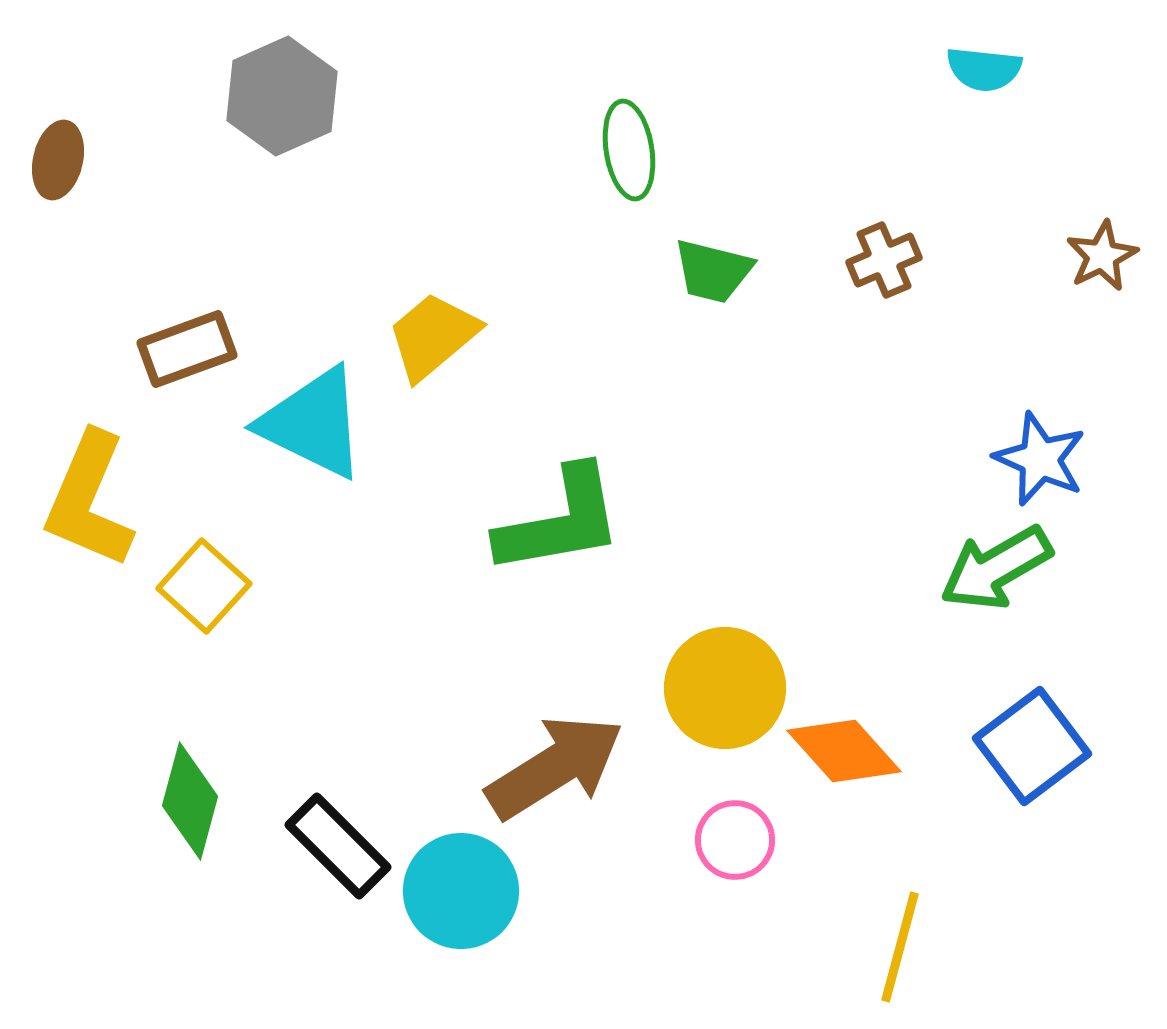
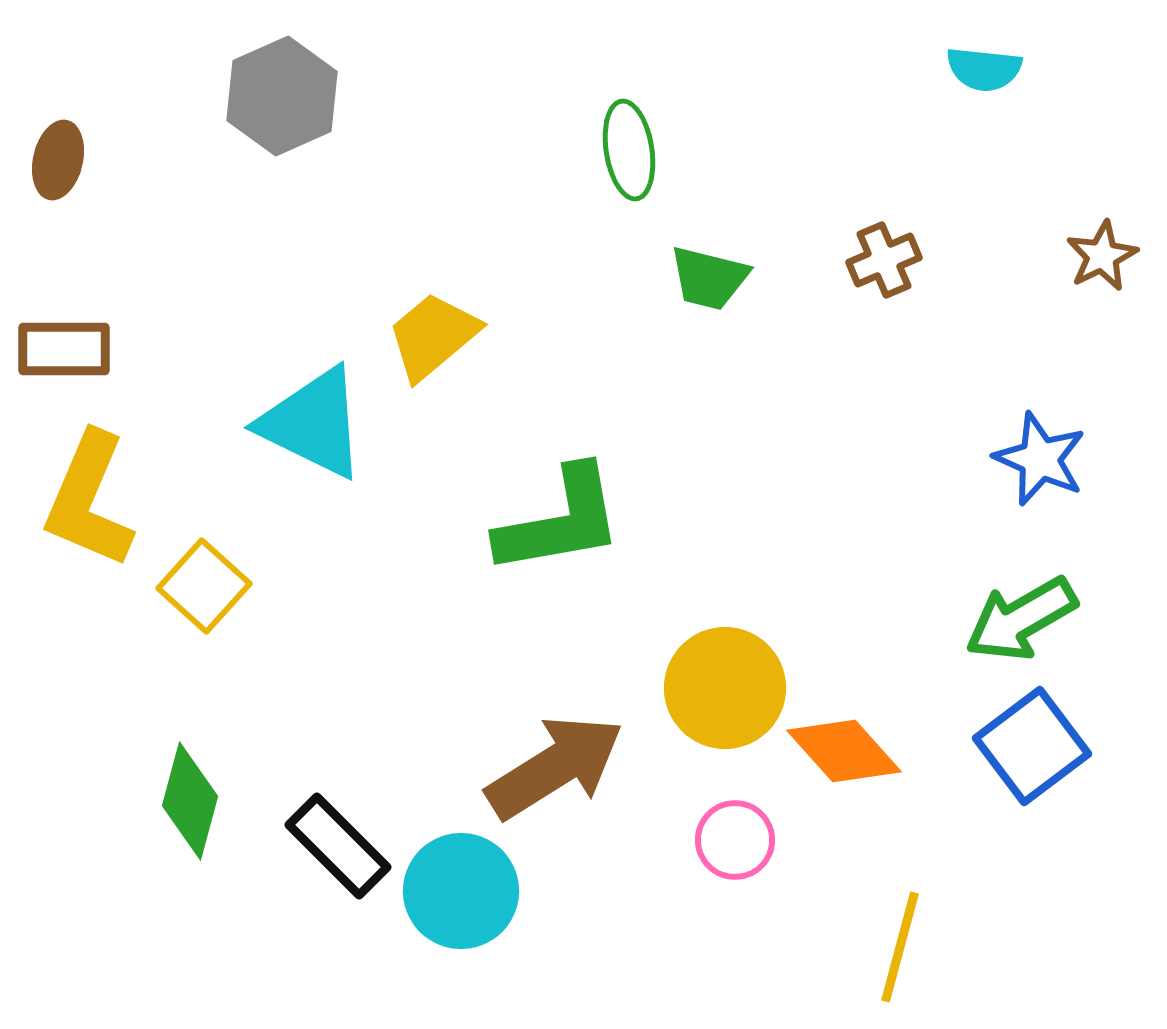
green trapezoid: moved 4 px left, 7 px down
brown rectangle: moved 123 px left; rotated 20 degrees clockwise
green arrow: moved 25 px right, 51 px down
